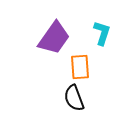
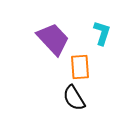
purple trapezoid: moved 1 px left, 1 px down; rotated 78 degrees counterclockwise
black semicircle: rotated 12 degrees counterclockwise
